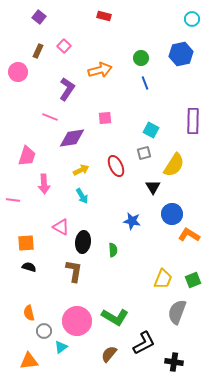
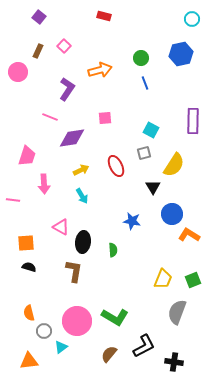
black L-shape at (144, 343): moved 3 px down
